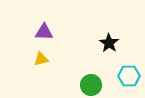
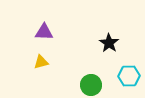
yellow triangle: moved 3 px down
